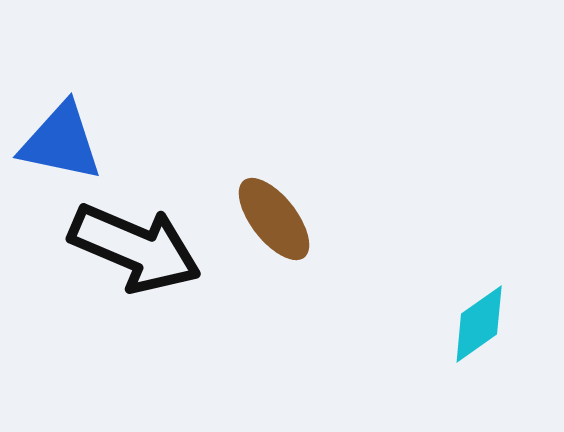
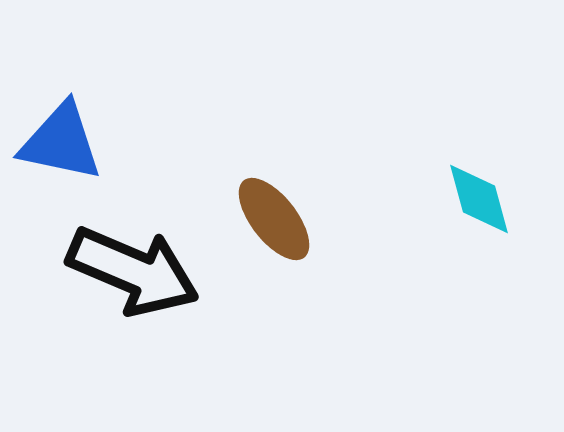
black arrow: moved 2 px left, 23 px down
cyan diamond: moved 125 px up; rotated 70 degrees counterclockwise
